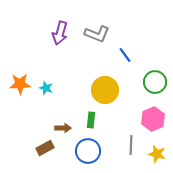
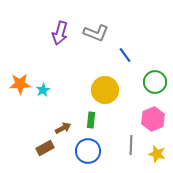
gray L-shape: moved 1 px left, 1 px up
cyan star: moved 3 px left, 2 px down; rotated 24 degrees clockwise
brown arrow: rotated 28 degrees counterclockwise
